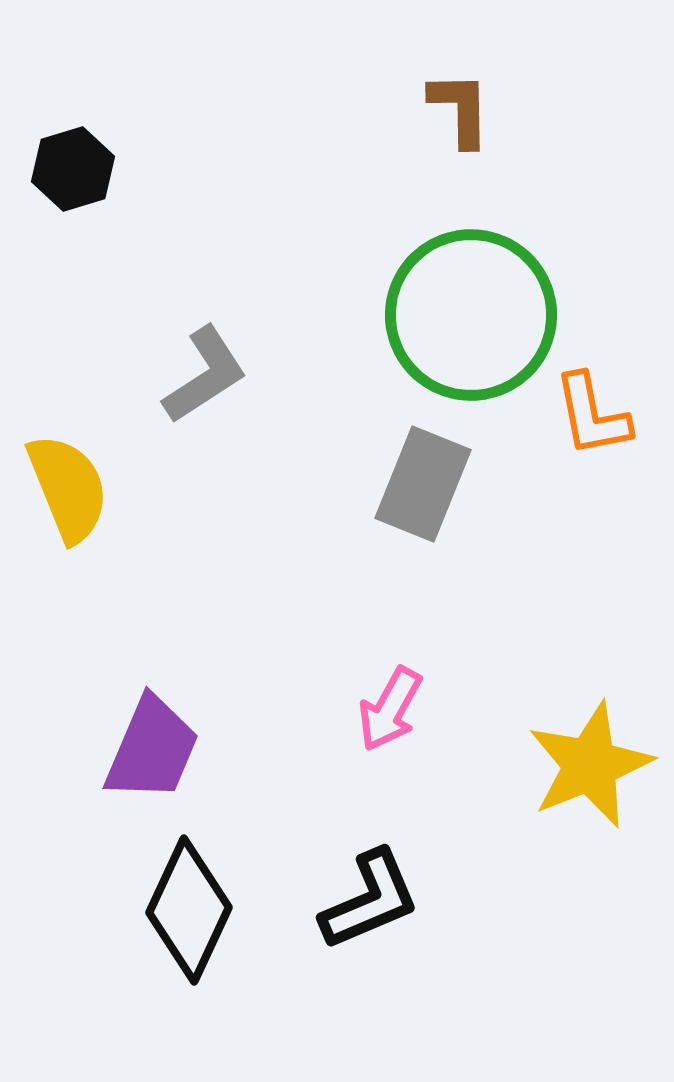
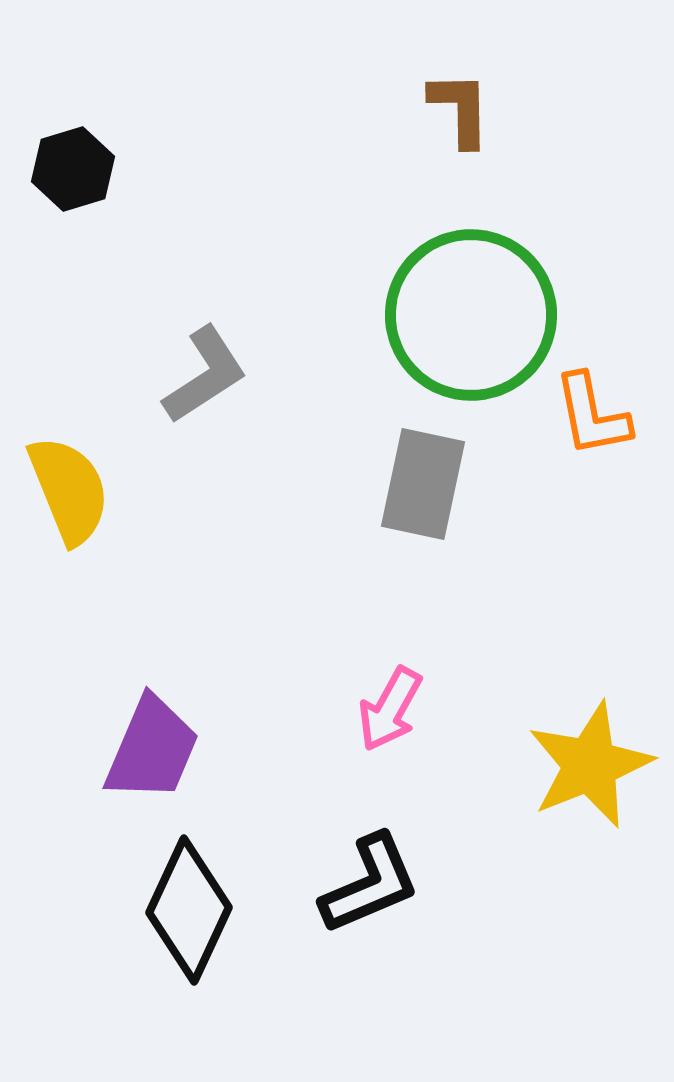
gray rectangle: rotated 10 degrees counterclockwise
yellow semicircle: moved 1 px right, 2 px down
black L-shape: moved 16 px up
